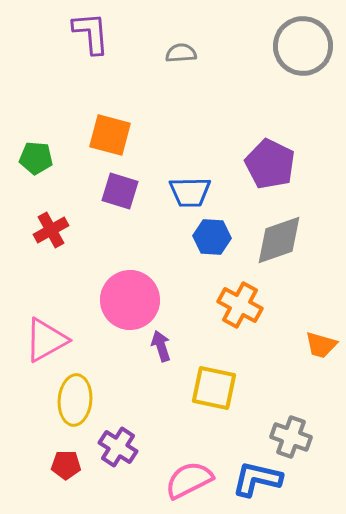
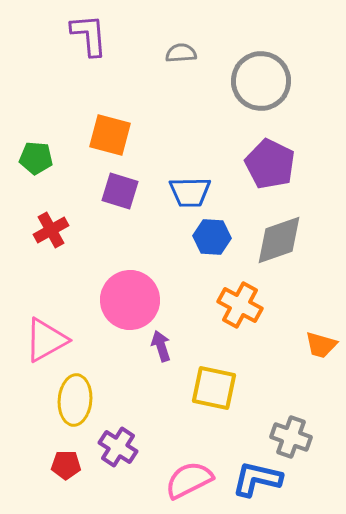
purple L-shape: moved 2 px left, 2 px down
gray circle: moved 42 px left, 35 px down
